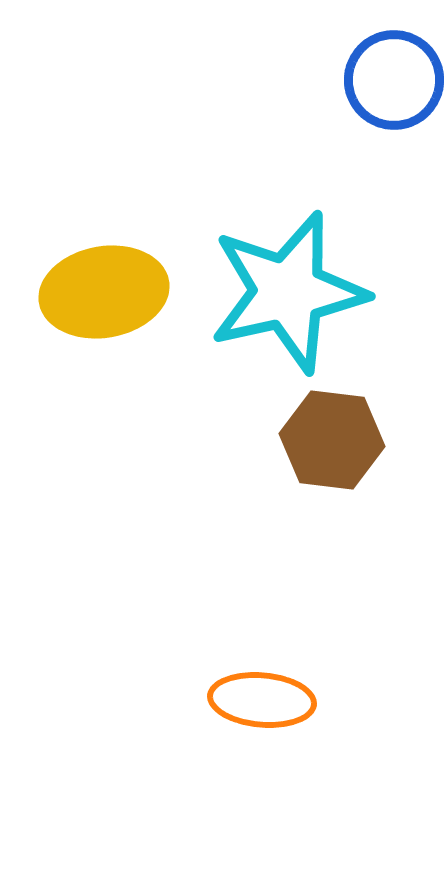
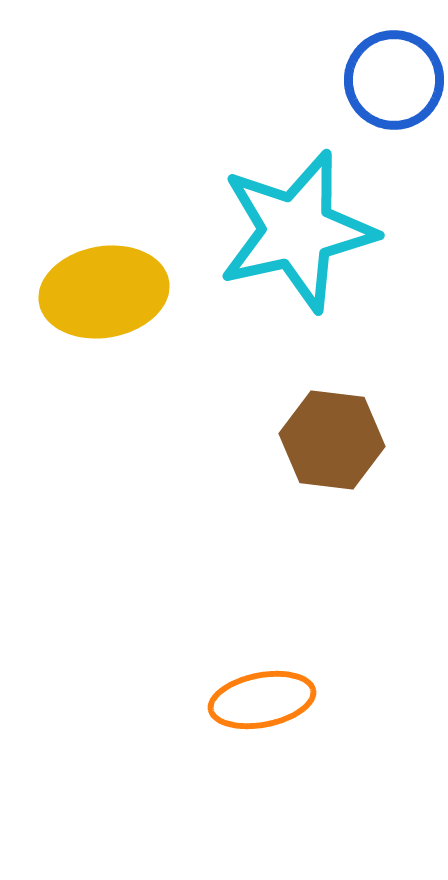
cyan star: moved 9 px right, 61 px up
orange ellipse: rotated 16 degrees counterclockwise
